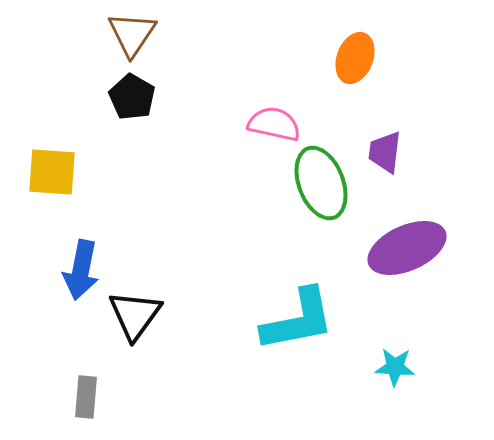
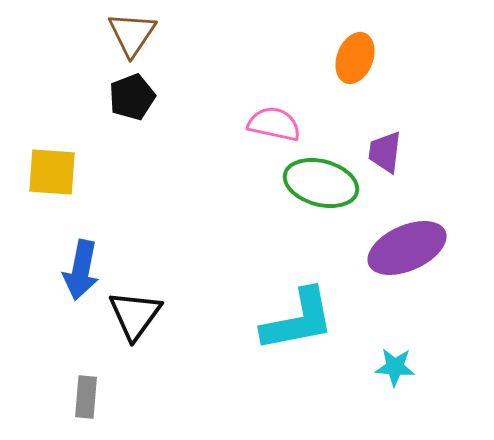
black pentagon: rotated 21 degrees clockwise
green ellipse: rotated 54 degrees counterclockwise
